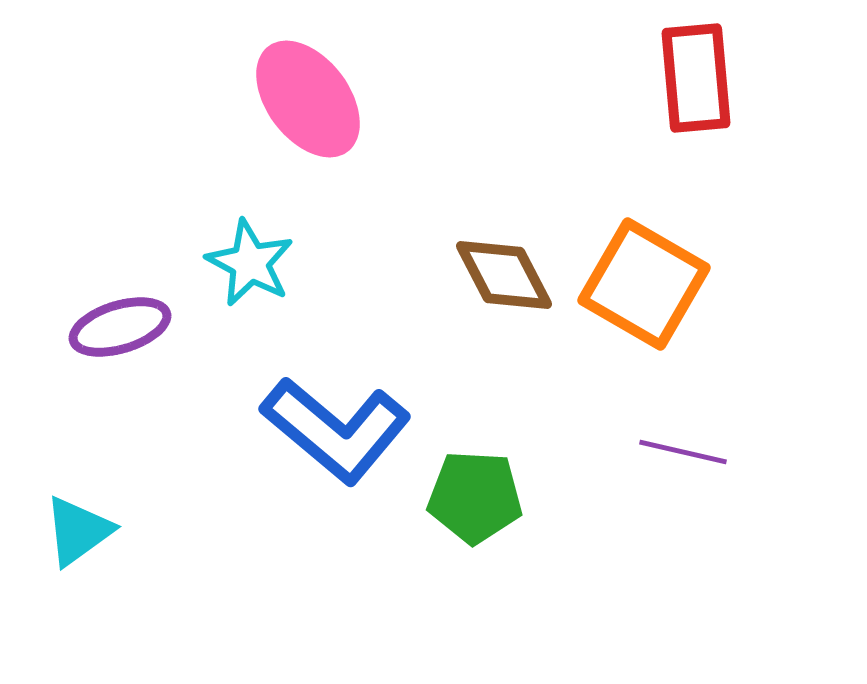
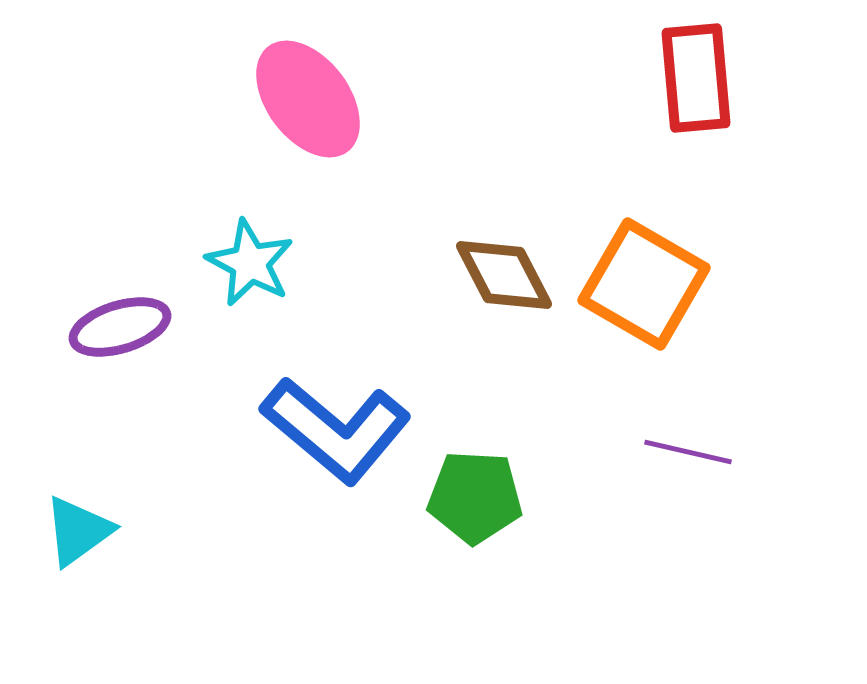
purple line: moved 5 px right
